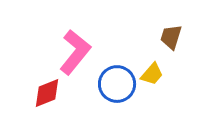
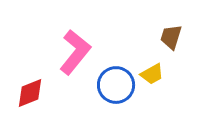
yellow trapezoid: rotated 20 degrees clockwise
blue circle: moved 1 px left, 1 px down
red diamond: moved 17 px left
